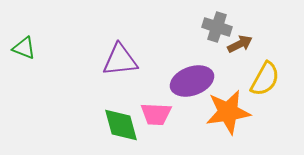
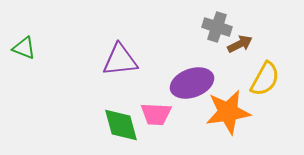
purple ellipse: moved 2 px down
